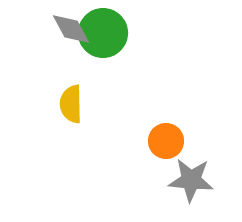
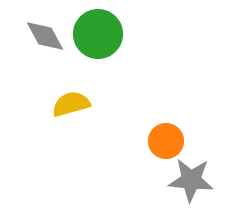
gray diamond: moved 26 px left, 7 px down
green circle: moved 5 px left, 1 px down
yellow semicircle: rotated 75 degrees clockwise
